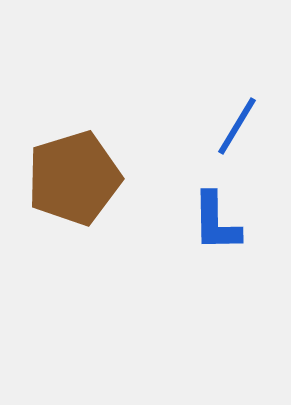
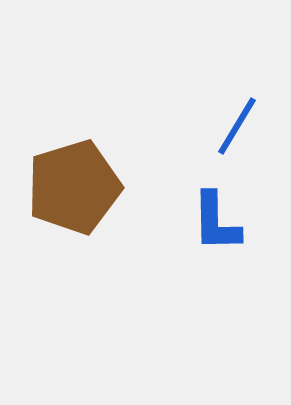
brown pentagon: moved 9 px down
